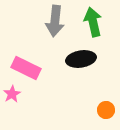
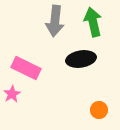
orange circle: moved 7 px left
